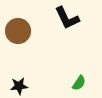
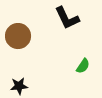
brown circle: moved 5 px down
green semicircle: moved 4 px right, 17 px up
